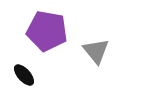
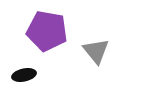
black ellipse: rotated 60 degrees counterclockwise
